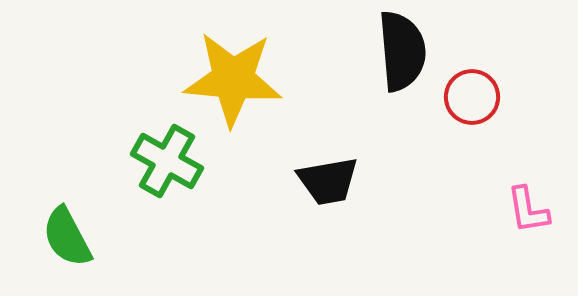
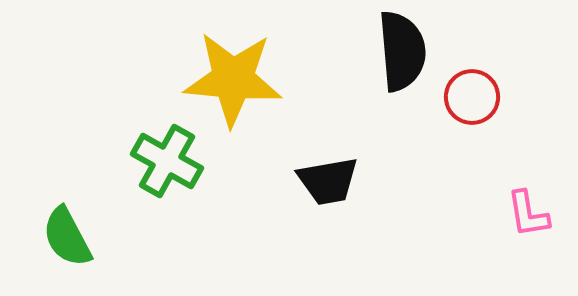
pink L-shape: moved 4 px down
